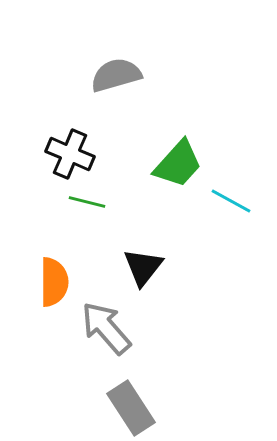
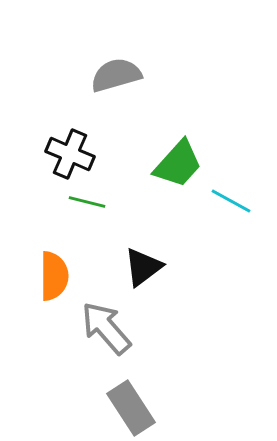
black triangle: rotated 15 degrees clockwise
orange semicircle: moved 6 px up
